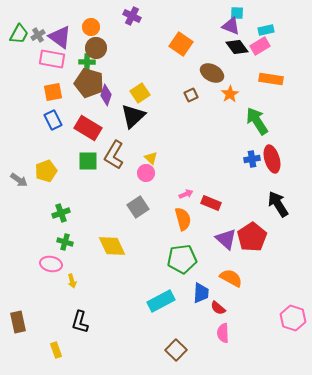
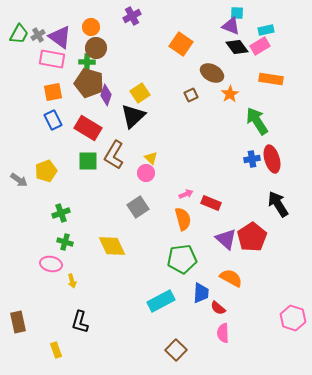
purple cross at (132, 16): rotated 36 degrees clockwise
